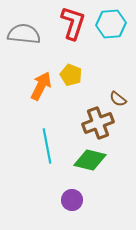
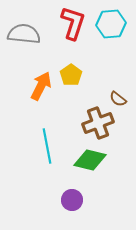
yellow pentagon: rotated 15 degrees clockwise
